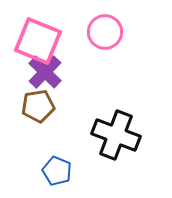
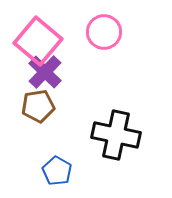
pink circle: moved 1 px left
pink square: rotated 18 degrees clockwise
black cross: rotated 9 degrees counterclockwise
blue pentagon: rotated 8 degrees clockwise
